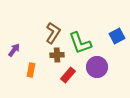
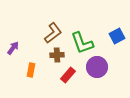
brown L-shape: rotated 20 degrees clockwise
green L-shape: moved 2 px right
purple arrow: moved 1 px left, 2 px up
